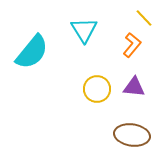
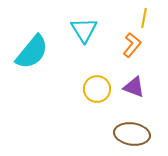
yellow line: rotated 54 degrees clockwise
purple triangle: rotated 15 degrees clockwise
brown ellipse: moved 1 px up
